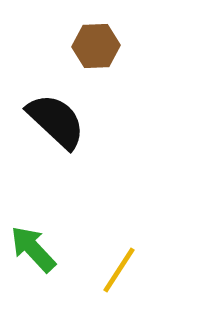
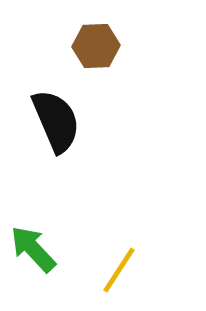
black semicircle: rotated 24 degrees clockwise
